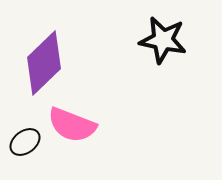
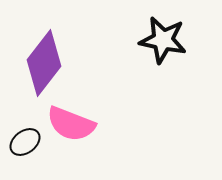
purple diamond: rotated 8 degrees counterclockwise
pink semicircle: moved 1 px left, 1 px up
